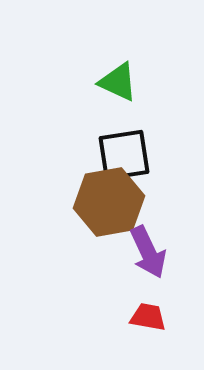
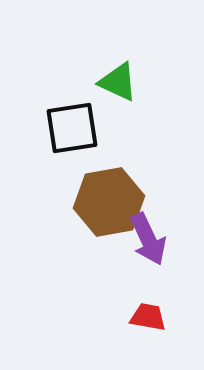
black square: moved 52 px left, 27 px up
purple arrow: moved 13 px up
